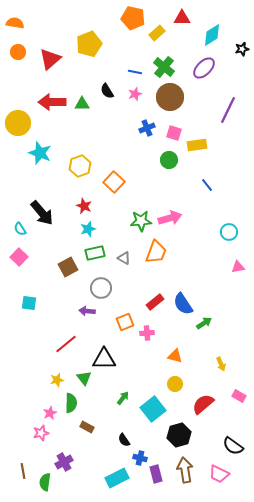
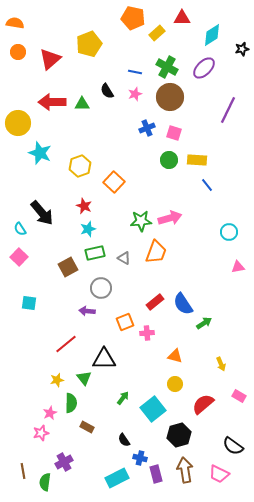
green cross at (164, 67): moved 3 px right; rotated 10 degrees counterclockwise
yellow rectangle at (197, 145): moved 15 px down; rotated 12 degrees clockwise
